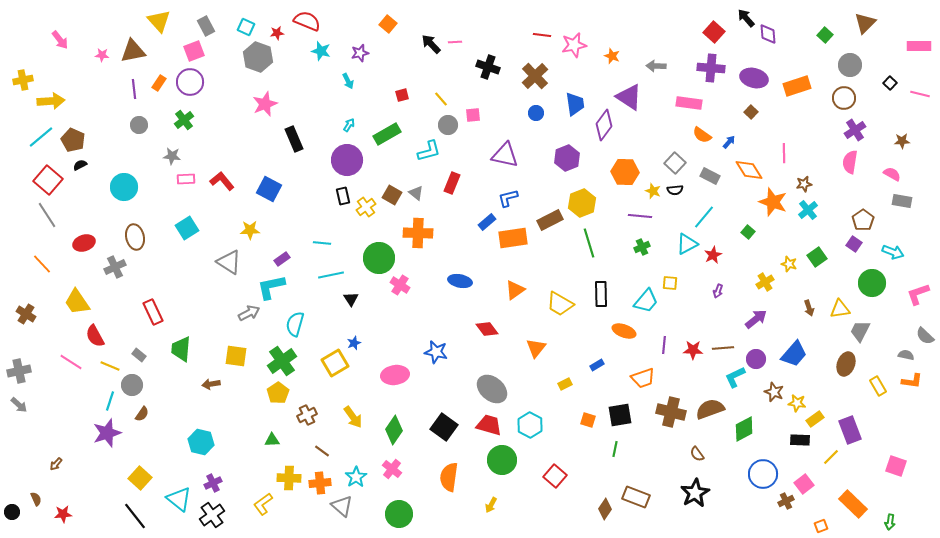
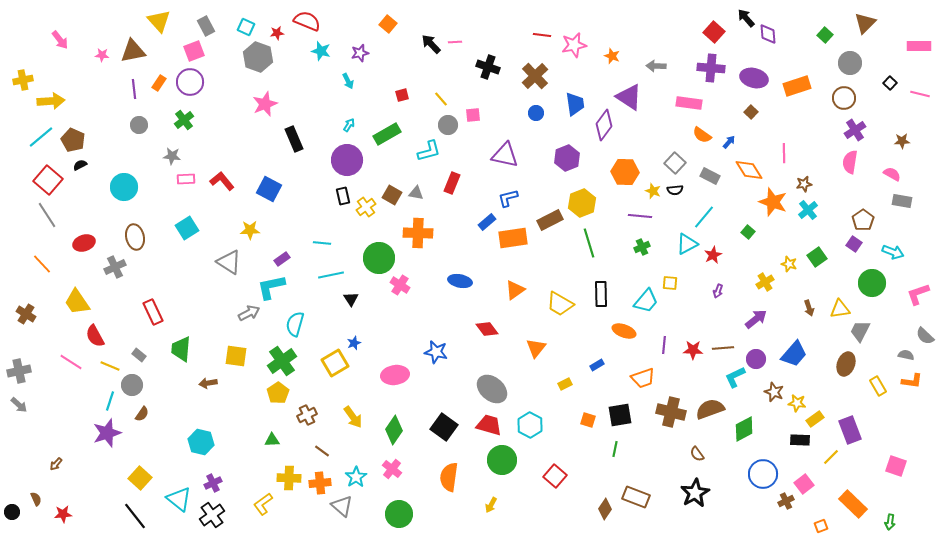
gray circle at (850, 65): moved 2 px up
gray triangle at (416, 193): rotated 28 degrees counterclockwise
brown arrow at (211, 384): moved 3 px left, 1 px up
